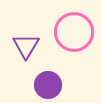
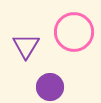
purple circle: moved 2 px right, 2 px down
